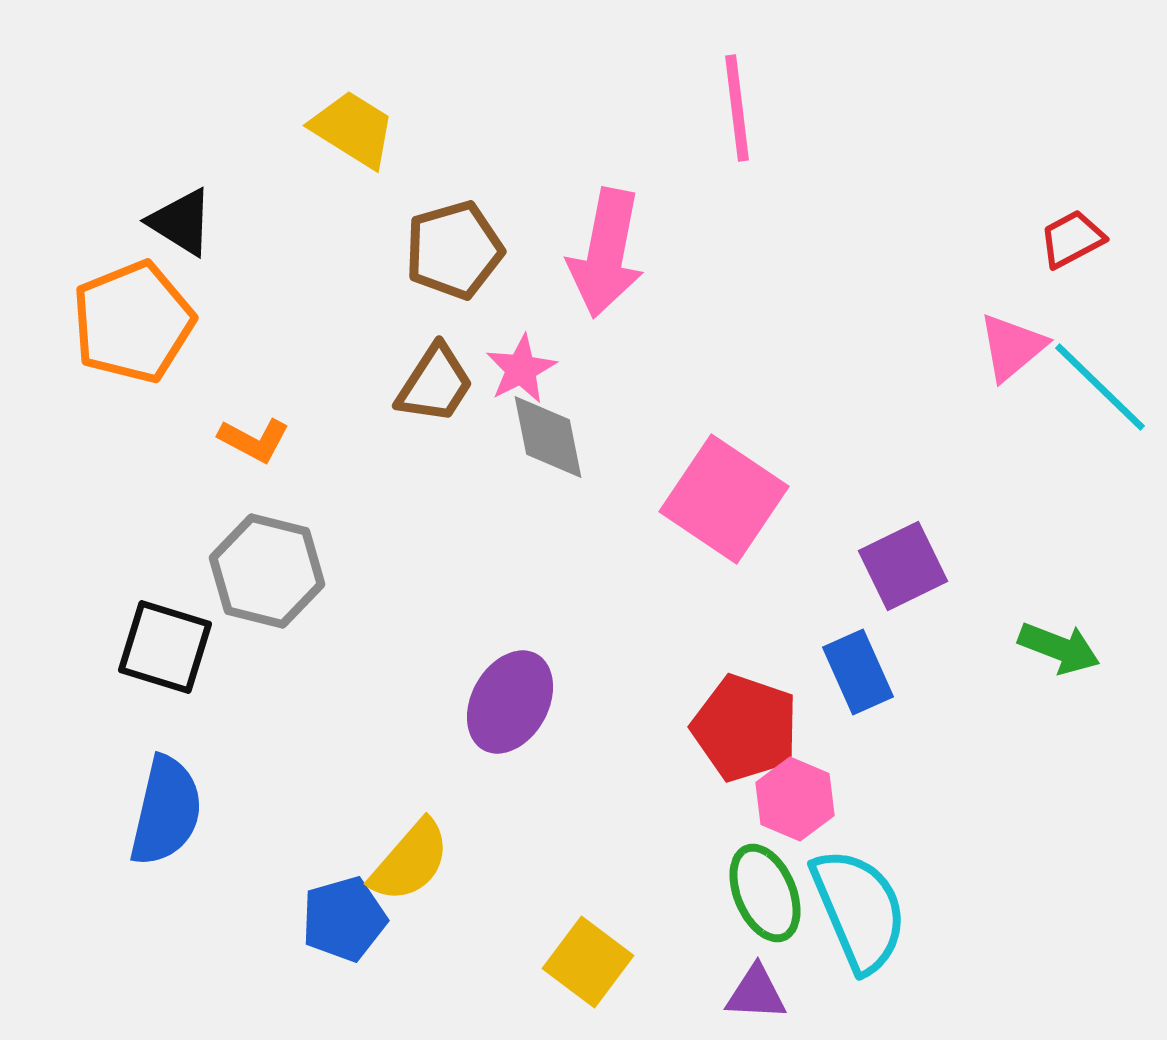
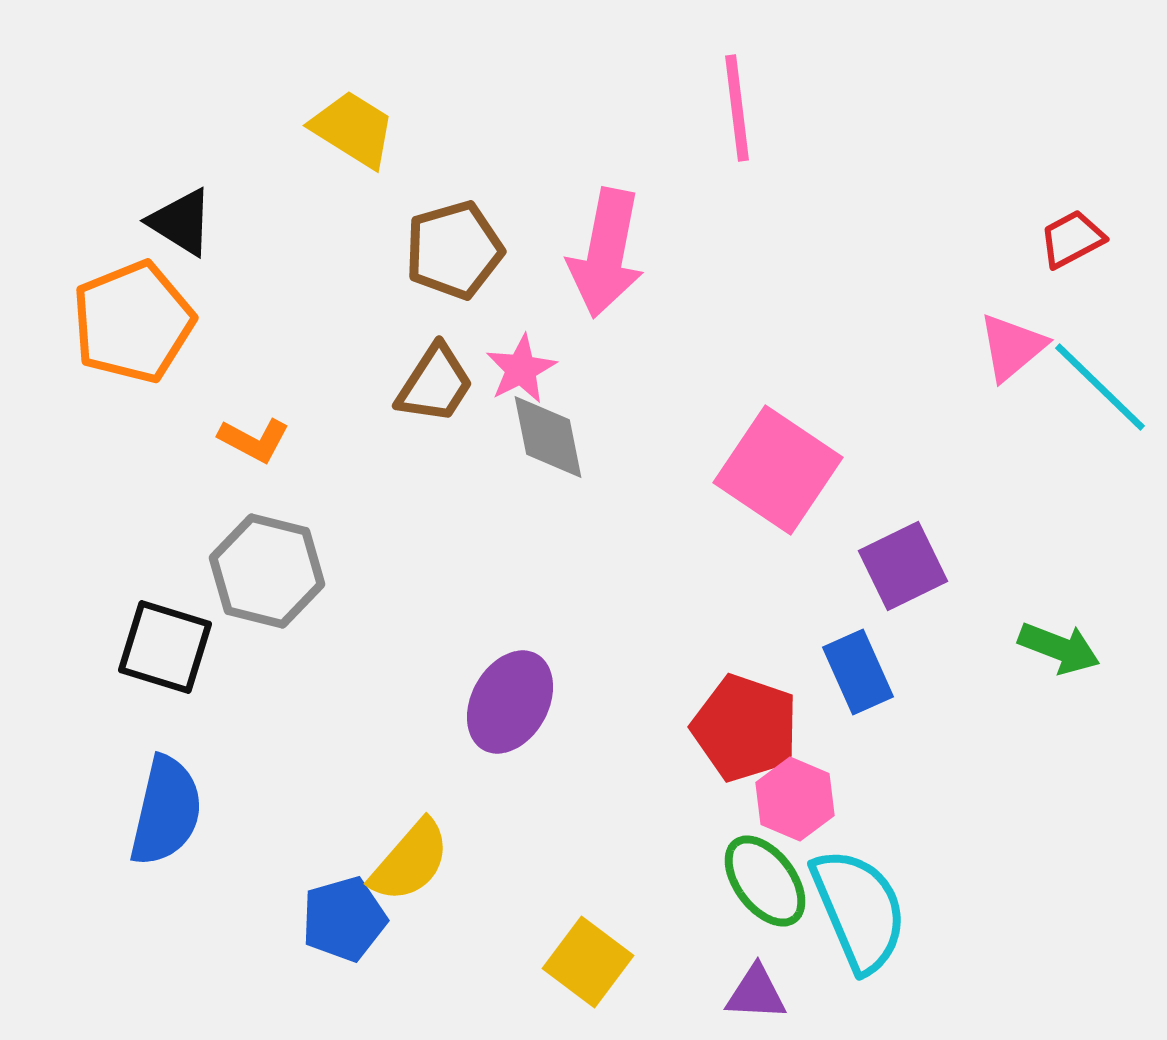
pink square: moved 54 px right, 29 px up
green ellipse: moved 12 px up; rotated 14 degrees counterclockwise
